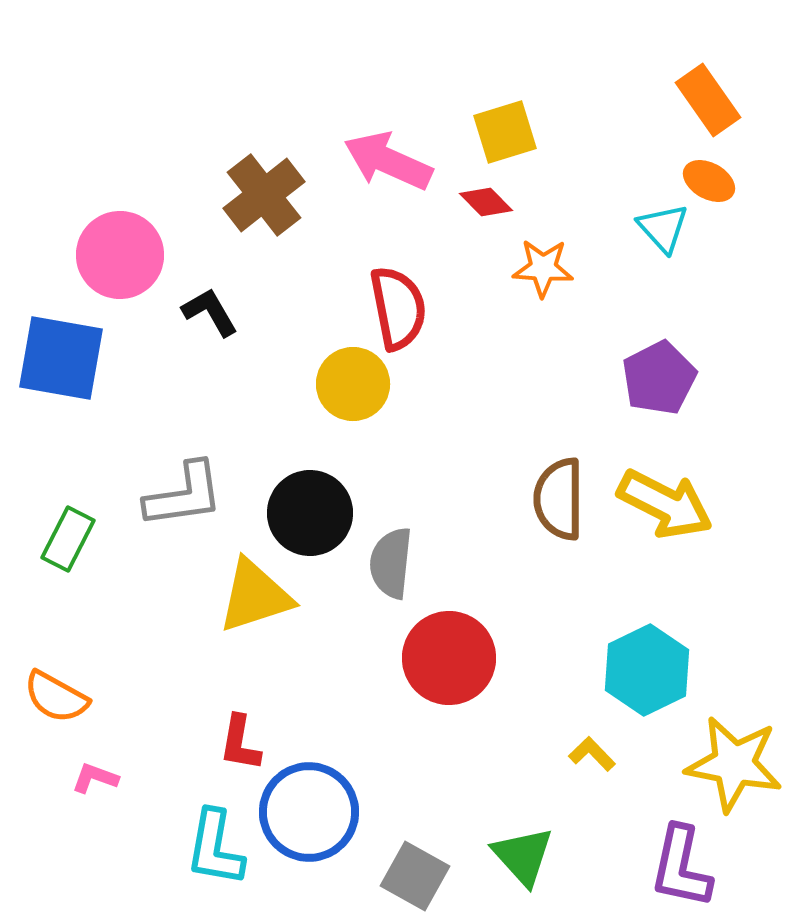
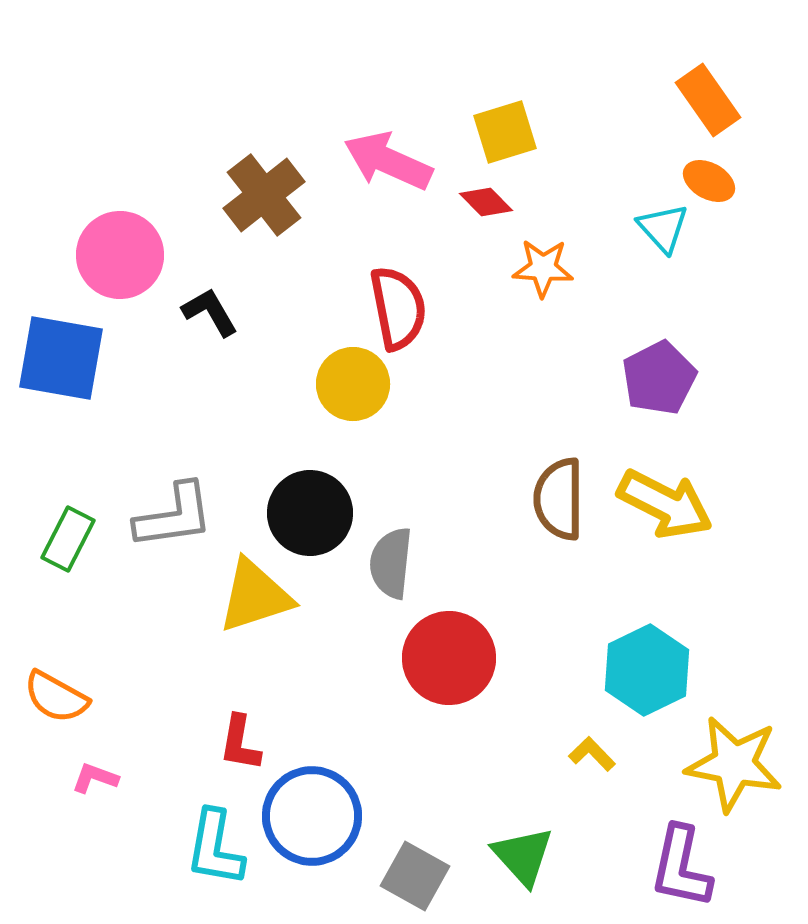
gray L-shape: moved 10 px left, 21 px down
blue circle: moved 3 px right, 4 px down
